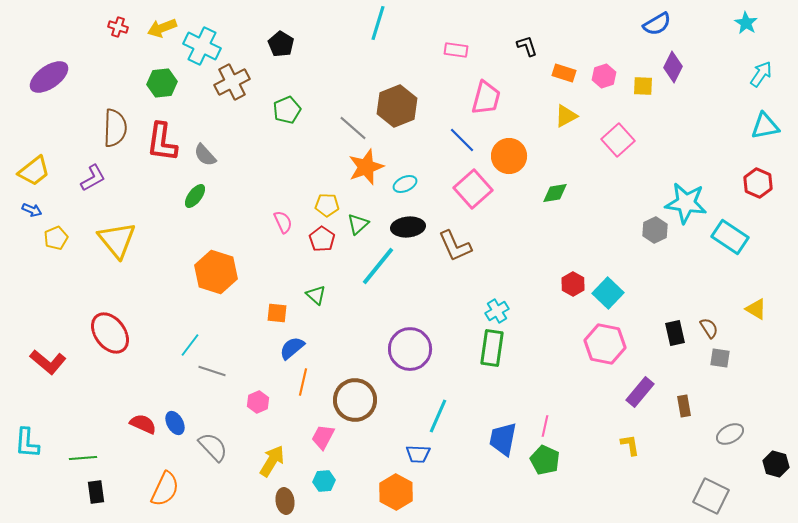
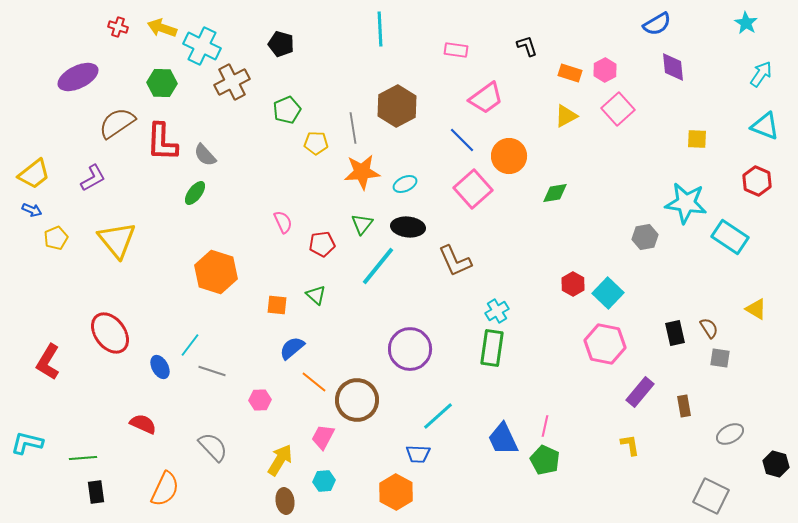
cyan line at (378, 23): moved 2 px right, 6 px down; rotated 20 degrees counterclockwise
yellow arrow at (162, 28): rotated 40 degrees clockwise
black pentagon at (281, 44): rotated 15 degrees counterclockwise
purple diamond at (673, 67): rotated 32 degrees counterclockwise
orange rectangle at (564, 73): moved 6 px right
pink hexagon at (604, 76): moved 1 px right, 6 px up; rotated 10 degrees counterclockwise
purple ellipse at (49, 77): moved 29 px right; rotated 9 degrees clockwise
green hexagon at (162, 83): rotated 8 degrees clockwise
yellow square at (643, 86): moved 54 px right, 53 px down
pink trapezoid at (486, 98): rotated 39 degrees clockwise
brown hexagon at (397, 106): rotated 6 degrees counterclockwise
cyan triangle at (765, 126): rotated 32 degrees clockwise
brown semicircle at (115, 128): moved 2 px right, 5 px up; rotated 126 degrees counterclockwise
gray line at (353, 128): rotated 40 degrees clockwise
pink square at (618, 140): moved 31 px up
red L-shape at (162, 142): rotated 6 degrees counterclockwise
orange star at (366, 167): moved 4 px left, 5 px down; rotated 15 degrees clockwise
yellow trapezoid at (34, 171): moved 3 px down
red hexagon at (758, 183): moved 1 px left, 2 px up
green ellipse at (195, 196): moved 3 px up
yellow pentagon at (327, 205): moved 11 px left, 62 px up
green triangle at (358, 224): moved 4 px right; rotated 10 degrees counterclockwise
black ellipse at (408, 227): rotated 12 degrees clockwise
gray hexagon at (655, 230): moved 10 px left, 7 px down; rotated 15 degrees clockwise
red pentagon at (322, 239): moved 5 px down; rotated 30 degrees clockwise
brown L-shape at (455, 246): moved 15 px down
orange square at (277, 313): moved 8 px up
red L-shape at (48, 362): rotated 81 degrees clockwise
orange line at (303, 382): moved 11 px right; rotated 64 degrees counterclockwise
brown circle at (355, 400): moved 2 px right
pink hexagon at (258, 402): moved 2 px right, 2 px up; rotated 20 degrees clockwise
cyan line at (438, 416): rotated 24 degrees clockwise
blue ellipse at (175, 423): moved 15 px left, 56 px up
blue trapezoid at (503, 439): rotated 36 degrees counterclockwise
cyan L-shape at (27, 443): rotated 100 degrees clockwise
yellow arrow at (272, 461): moved 8 px right, 1 px up
